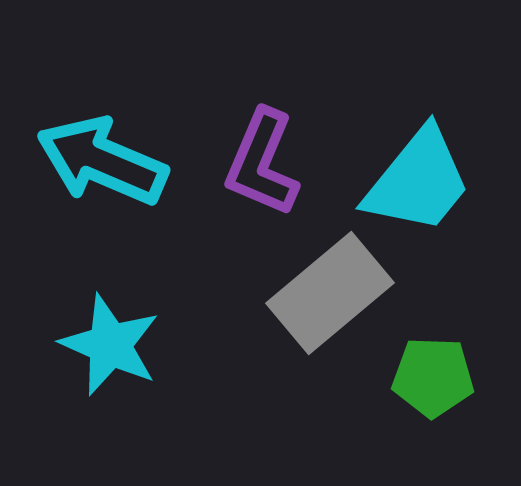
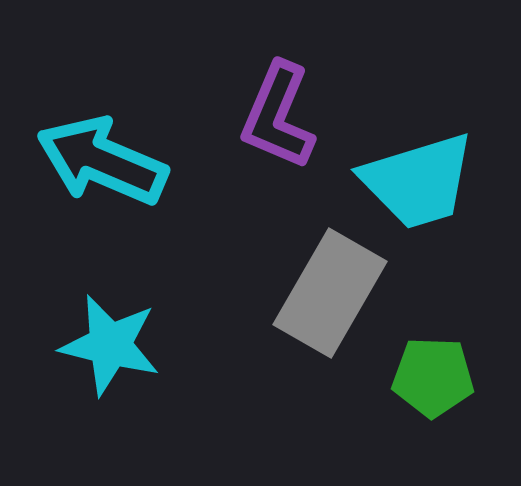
purple L-shape: moved 16 px right, 47 px up
cyan trapezoid: rotated 34 degrees clockwise
gray rectangle: rotated 20 degrees counterclockwise
cyan star: rotated 10 degrees counterclockwise
